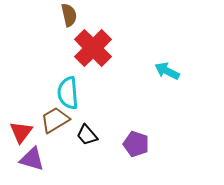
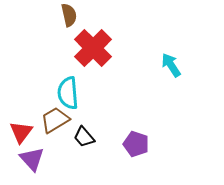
cyan arrow: moved 4 px right, 6 px up; rotated 30 degrees clockwise
black trapezoid: moved 3 px left, 2 px down
purple triangle: rotated 32 degrees clockwise
